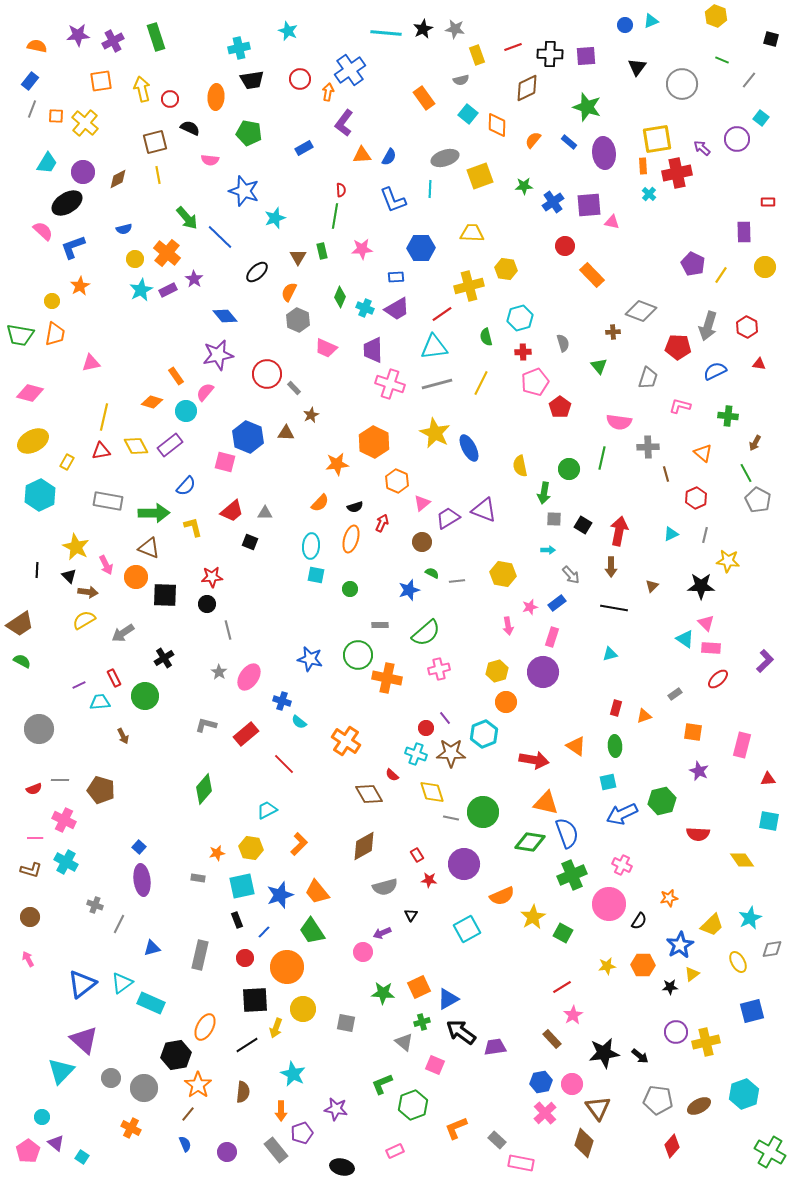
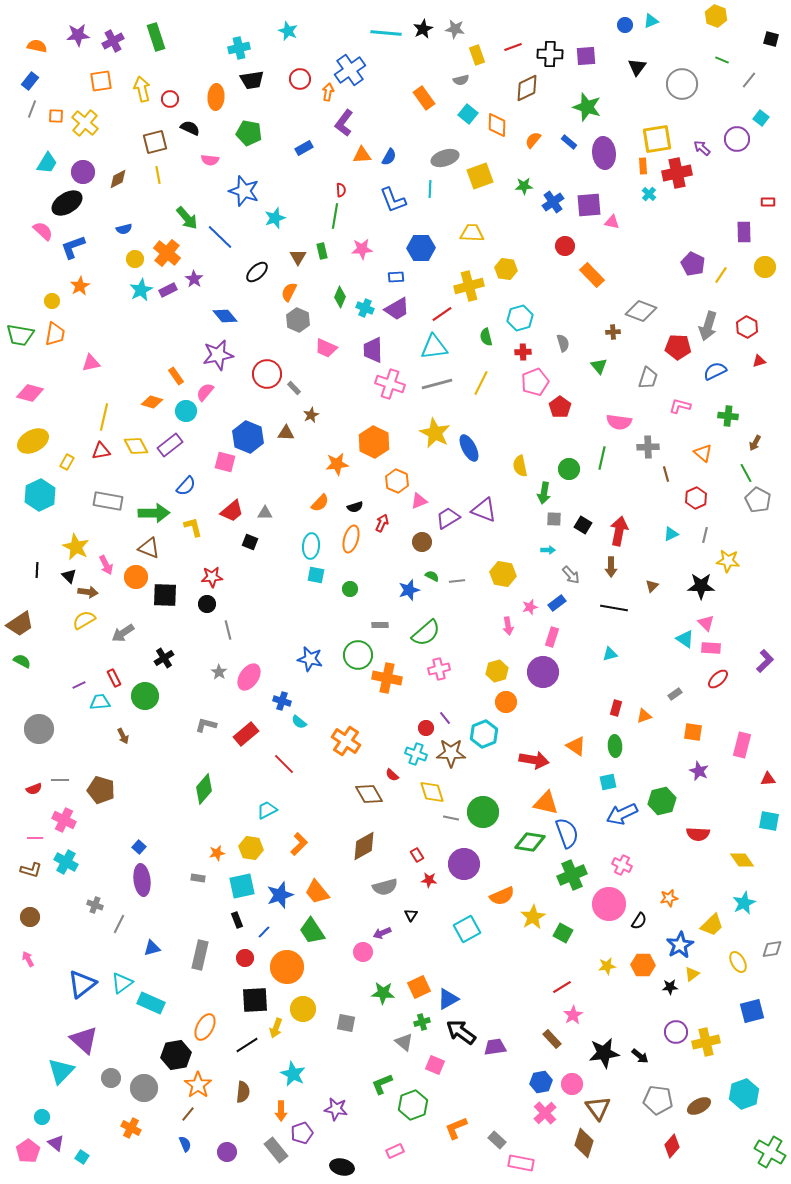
red triangle at (759, 364): moved 3 px up; rotated 24 degrees counterclockwise
pink triangle at (422, 503): moved 3 px left, 2 px up; rotated 18 degrees clockwise
green semicircle at (432, 573): moved 3 px down
cyan star at (750, 918): moved 6 px left, 15 px up
